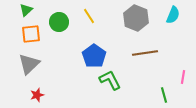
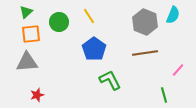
green triangle: moved 2 px down
gray hexagon: moved 9 px right, 4 px down
blue pentagon: moved 7 px up
gray triangle: moved 2 px left, 2 px up; rotated 40 degrees clockwise
pink line: moved 5 px left, 7 px up; rotated 32 degrees clockwise
